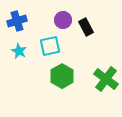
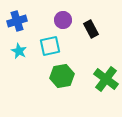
black rectangle: moved 5 px right, 2 px down
green hexagon: rotated 20 degrees clockwise
